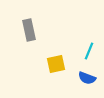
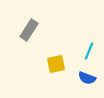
gray rectangle: rotated 45 degrees clockwise
